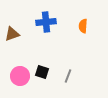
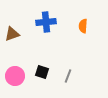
pink circle: moved 5 px left
